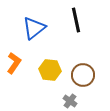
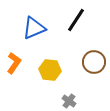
black line: rotated 45 degrees clockwise
blue triangle: rotated 15 degrees clockwise
brown circle: moved 11 px right, 13 px up
gray cross: moved 1 px left
